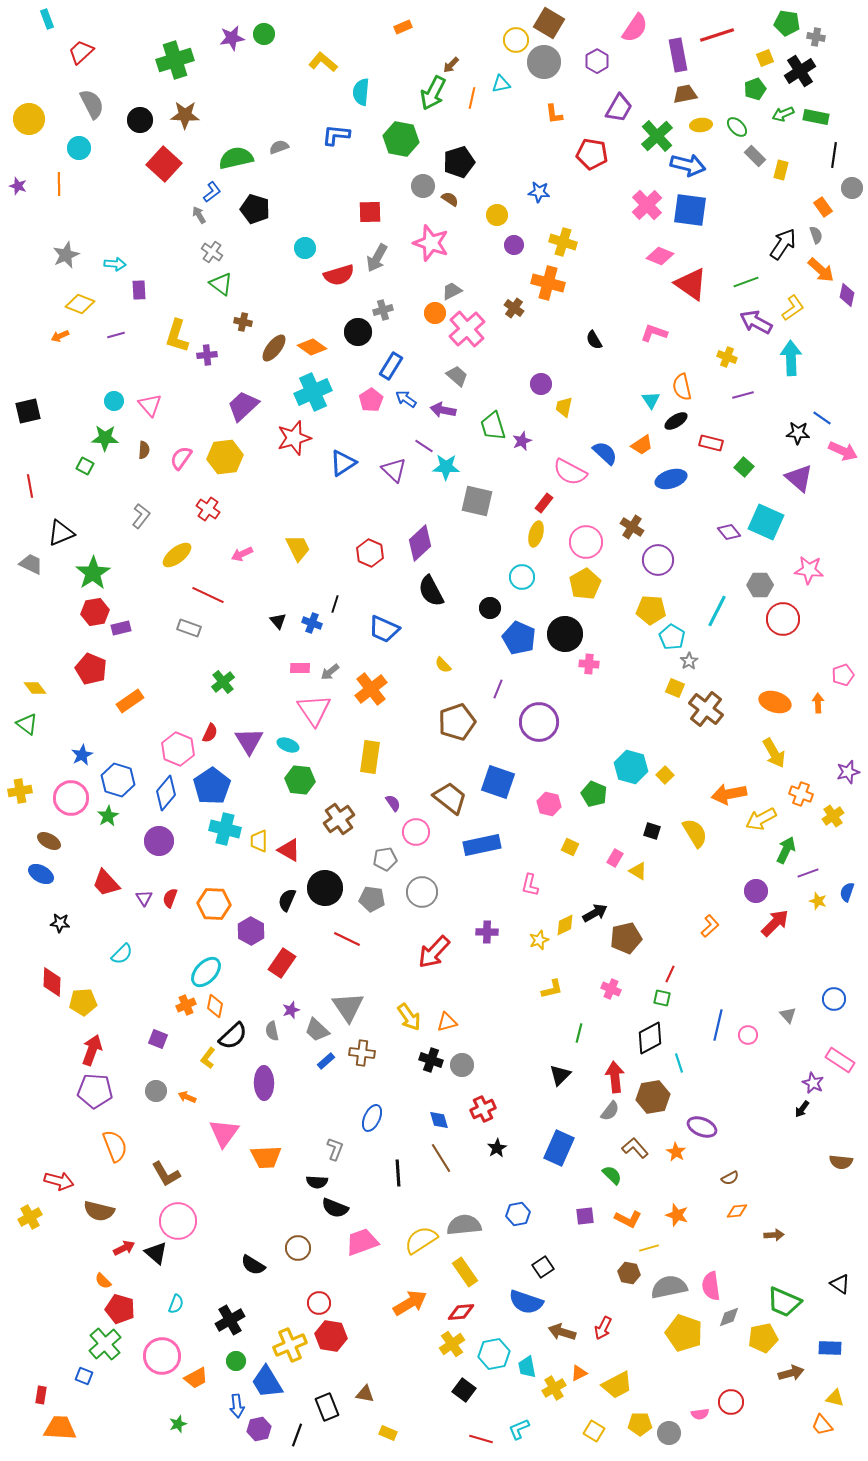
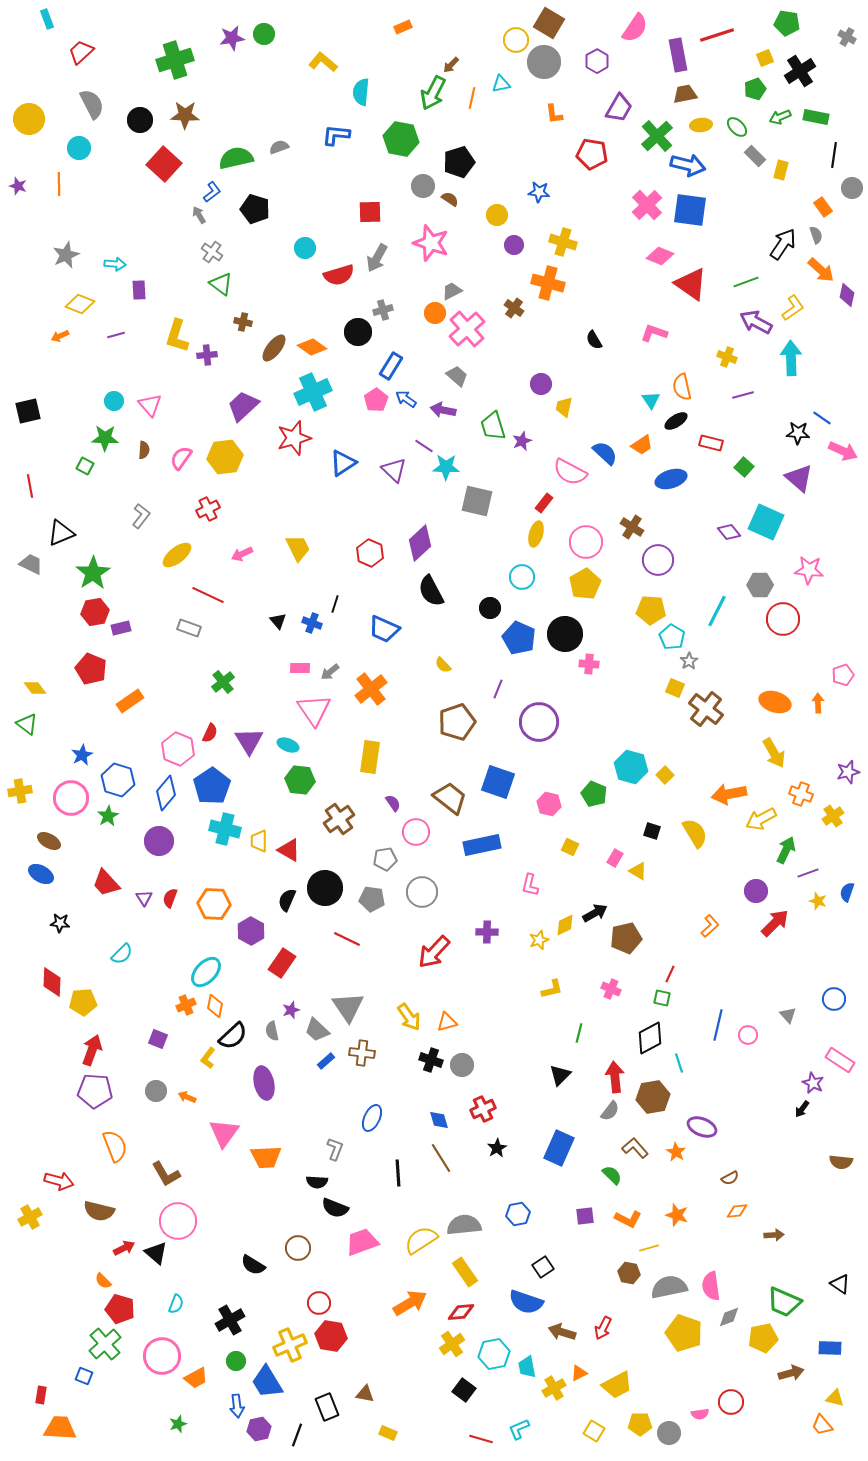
gray cross at (816, 37): moved 31 px right; rotated 18 degrees clockwise
green arrow at (783, 114): moved 3 px left, 3 px down
pink pentagon at (371, 400): moved 5 px right
red cross at (208, 509): rotated 30 degrees clockwise
purple ellipse at (264, 1083): rotated 12 degrees counterclockwise
